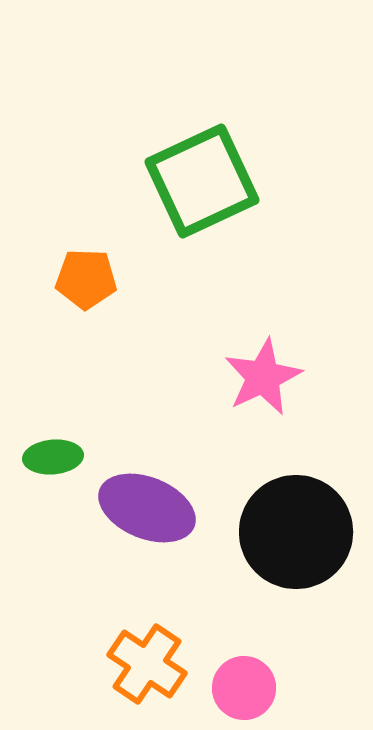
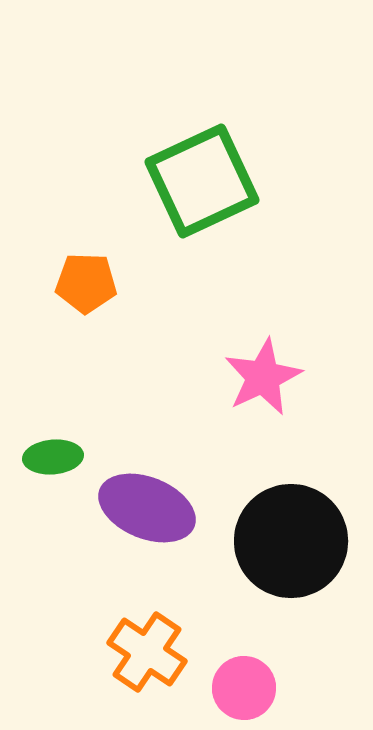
orange pentagon: moved 4 px down
black circle: moved 5 px left, 9 px down
orange cross: moved 12 px up
